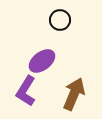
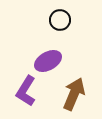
purple ellipse: moved 6 px right; rotated 8 degrees clockwise
